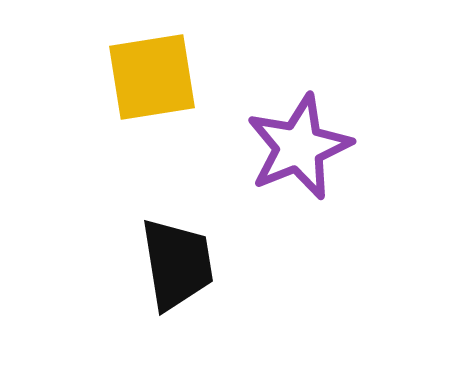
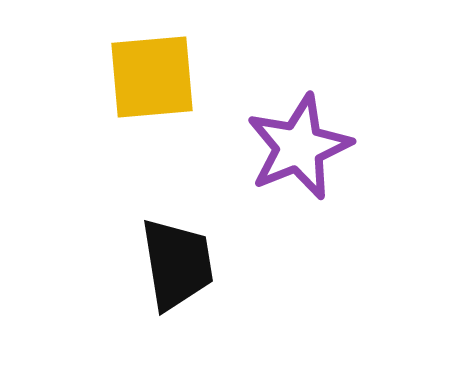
yellow square: rotated 4 degrees clockwise
